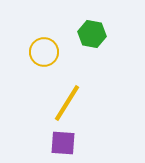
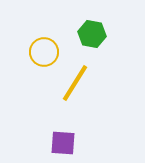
yellow line: moved 8 px right, 20 px up
